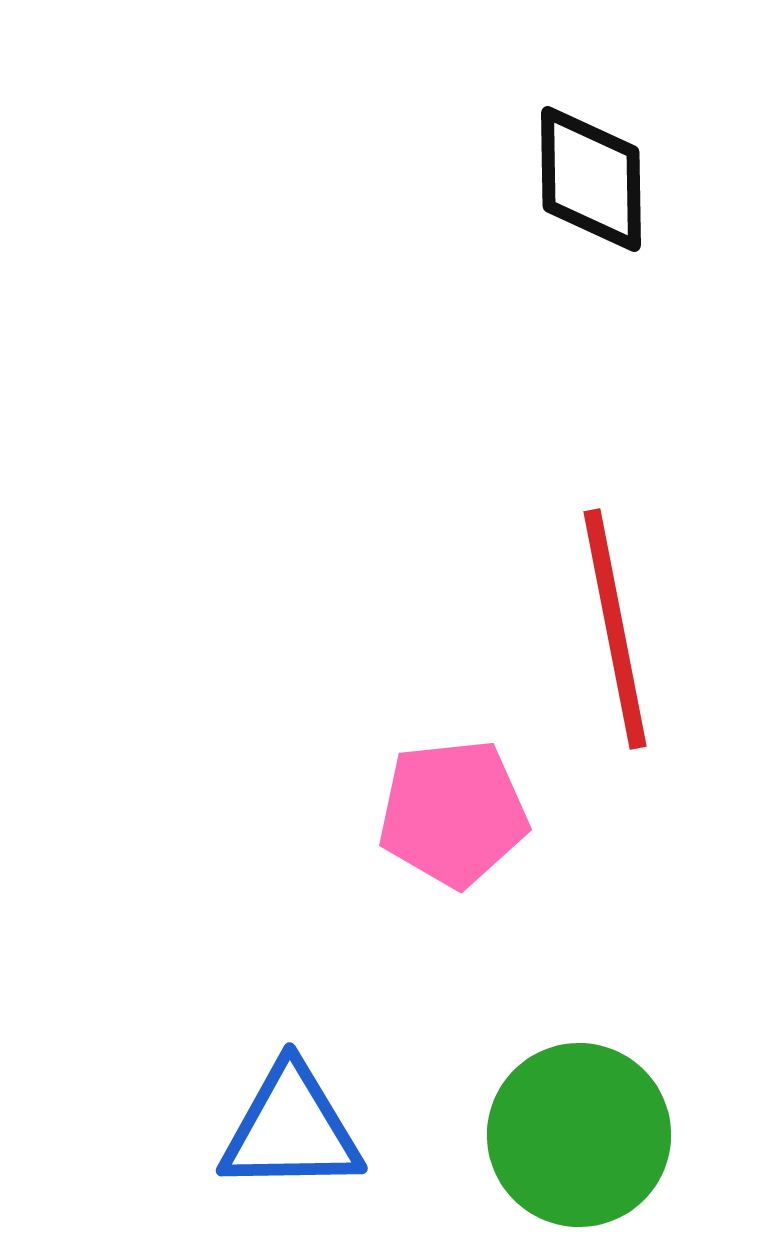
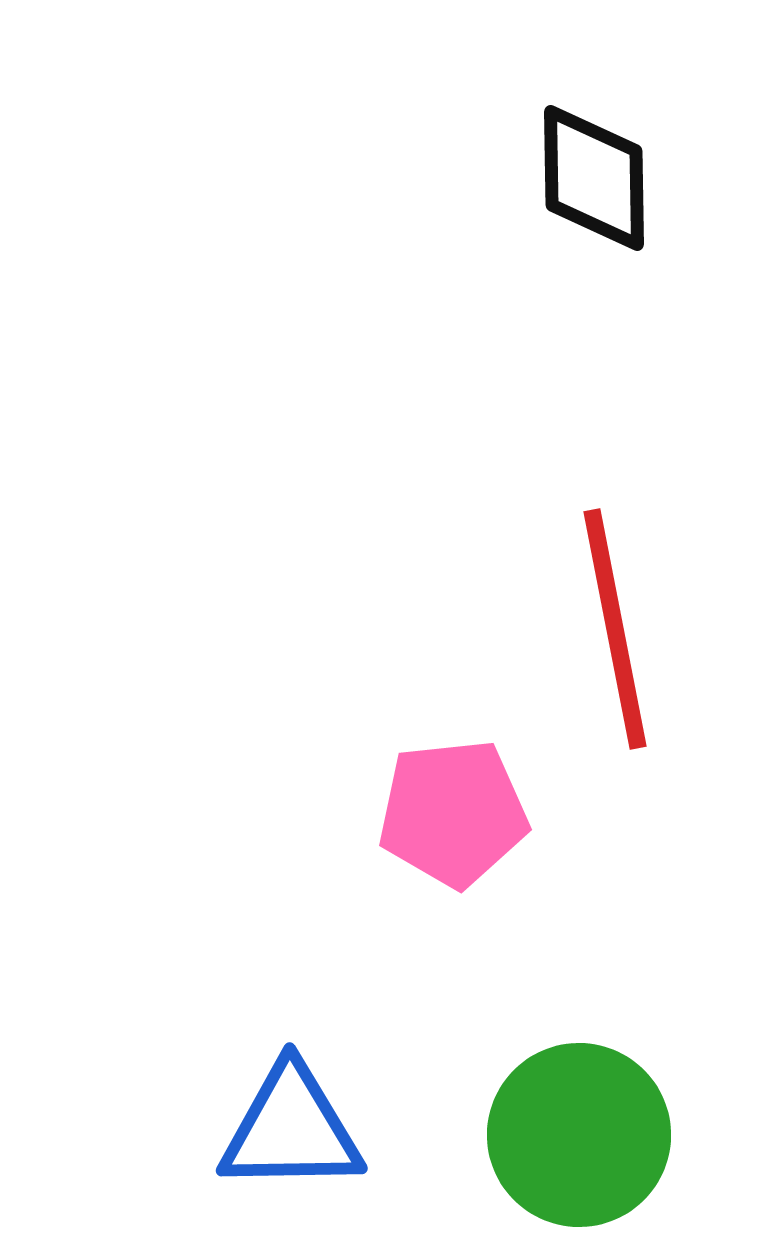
black diamond: moved 3 px right, 1 px up
